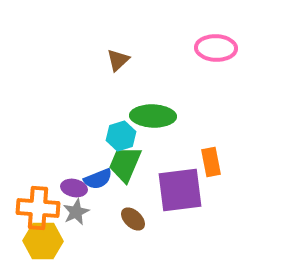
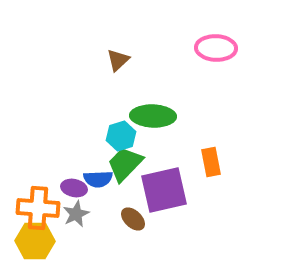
green trapezoid: rotated 21 degrees clockwise
blue semicircle: rotated 20 degrees clockwise
purple square: moved 16 px left; rotated 6 degrees counterclockwise
gray star: moved 2 px down
yellow hexagon: moved 8 px left
